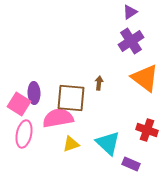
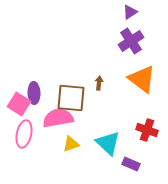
orange triangle: moved 3 px left, 1 px down
